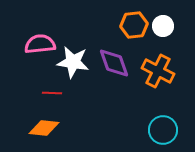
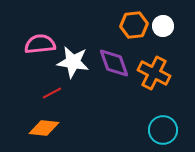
orange cross: moved 4 px left, 2 px down
red line: rotated 30 degrees counterclockwise
